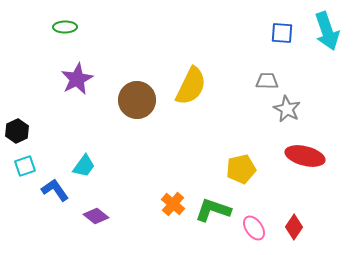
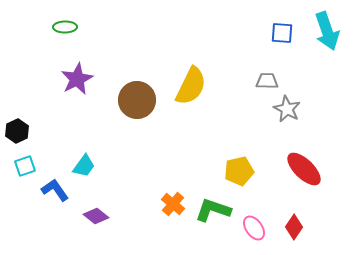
red ellipse: moved 1 px left, 13 px down; rotated 30 degrees clockwise
yellow pentagon: moved 2 px left, 2 px down
